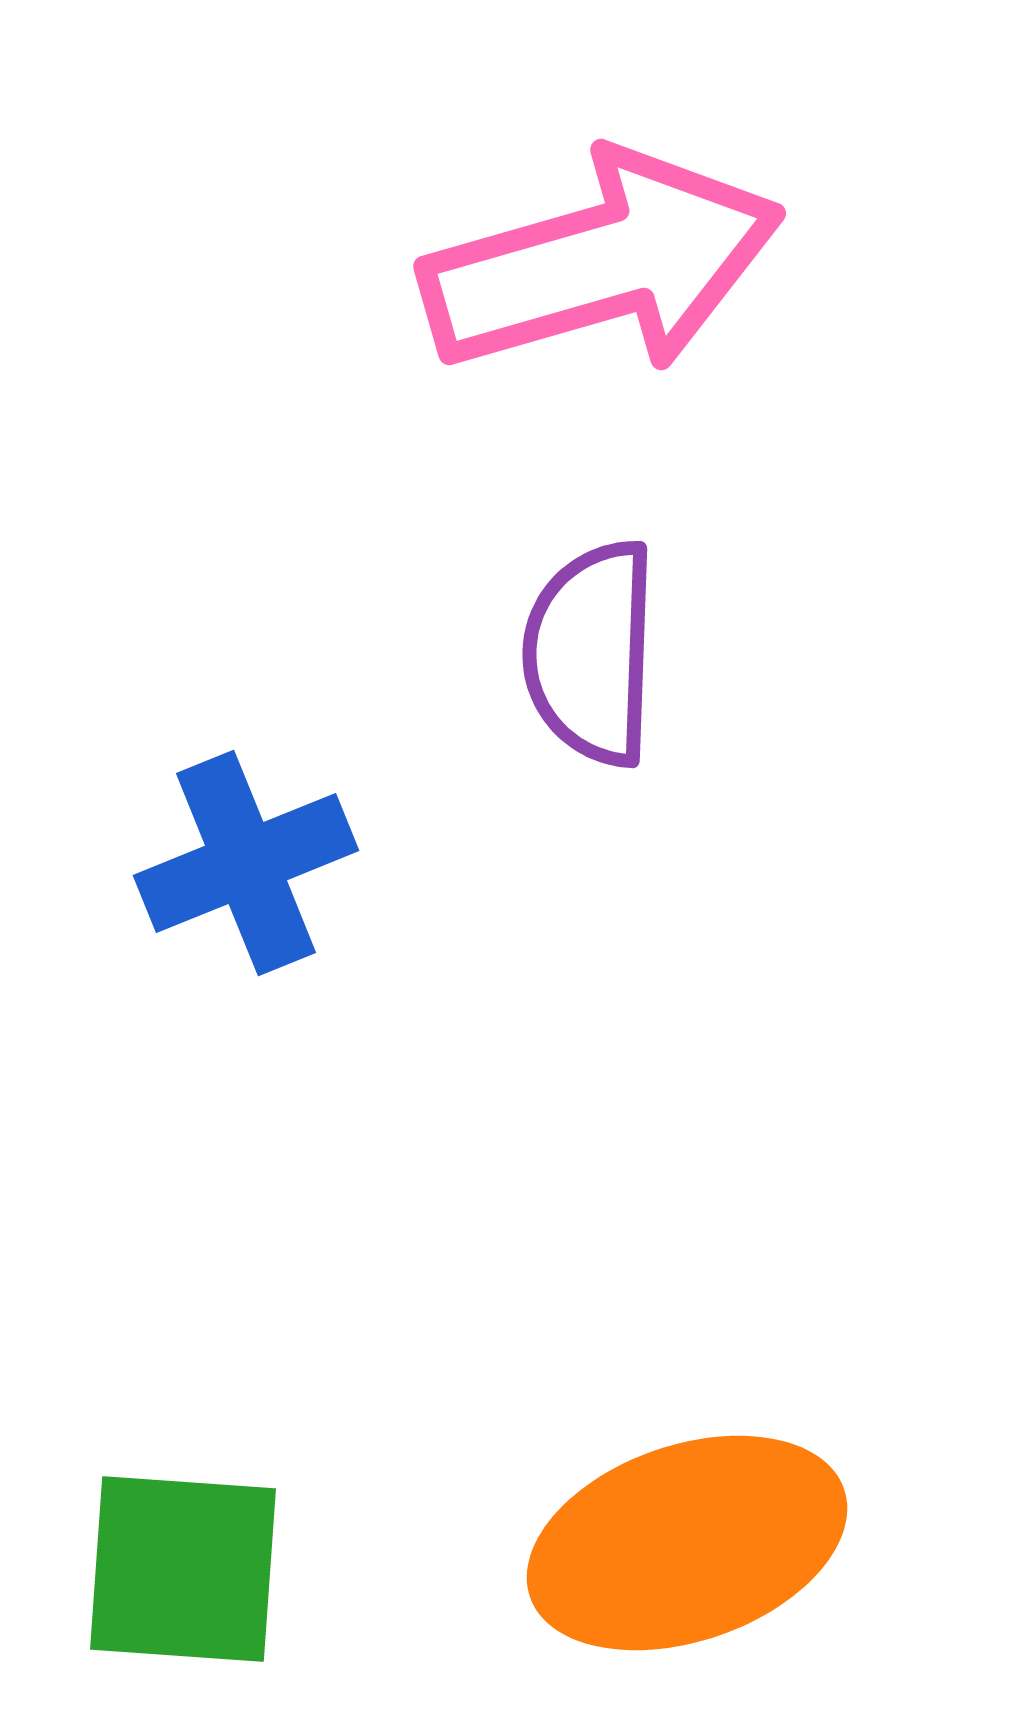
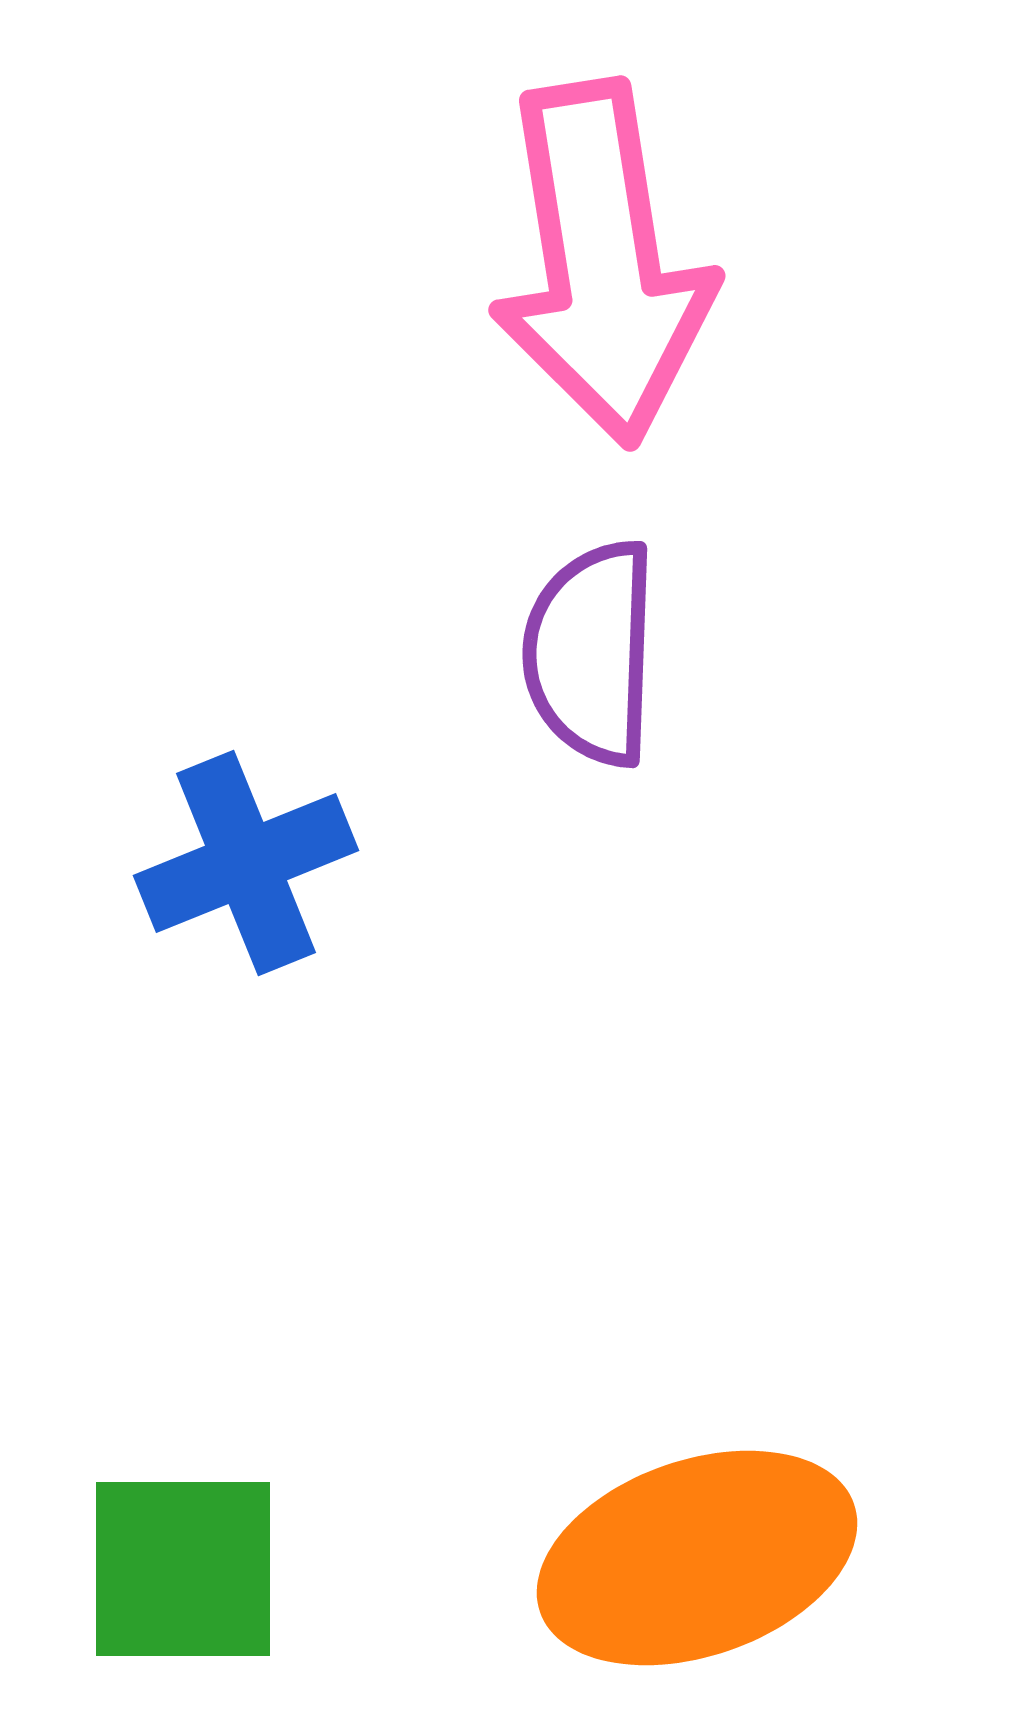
pink arrow: rotated 97 degrees clockwise
orange ellipse: moved 10 px right, 15 px down
green square: rotated 4 degrees counterclockwise
